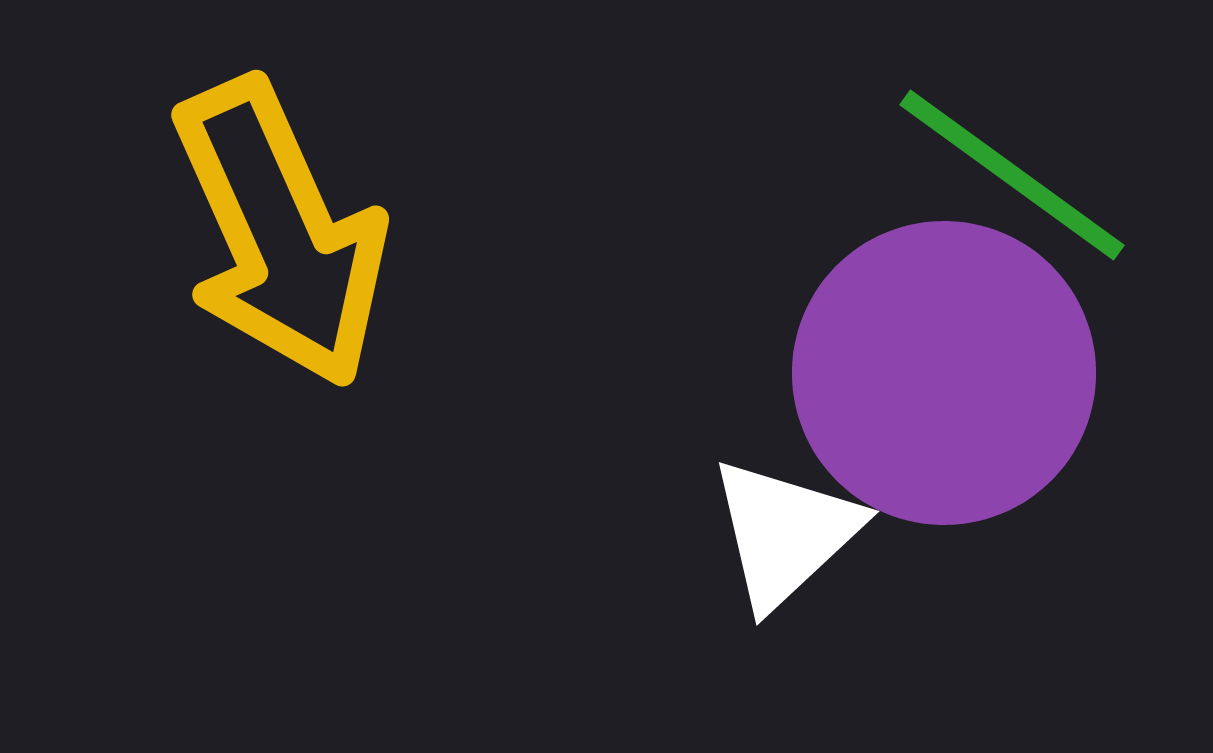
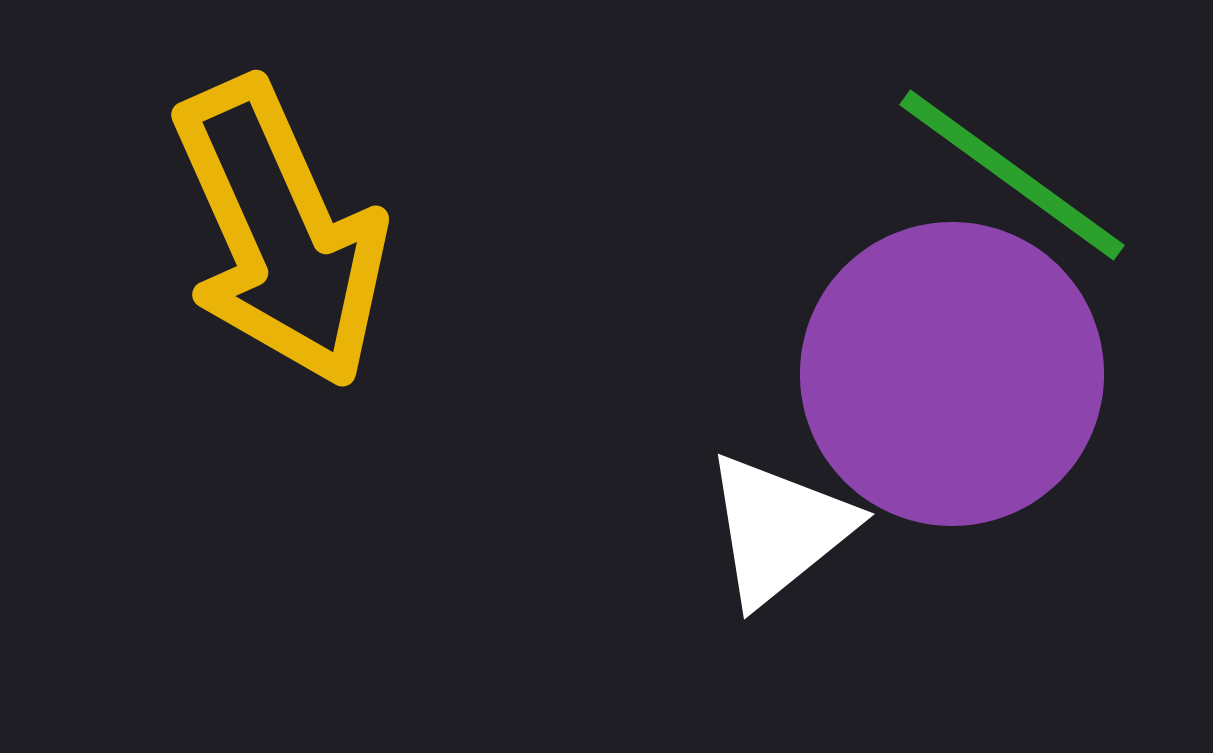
purple circle: moved 8 px right, 1 px down
white triangle: moved 6 px left, 4 px up; rotated 4 degrees clockwise
